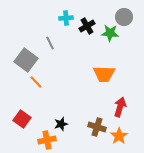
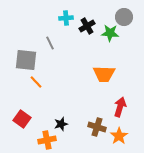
gray square: rotated 30 degrees counterclockwise
